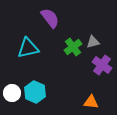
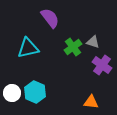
gray triangle: rotated 32 degrees clockwise
